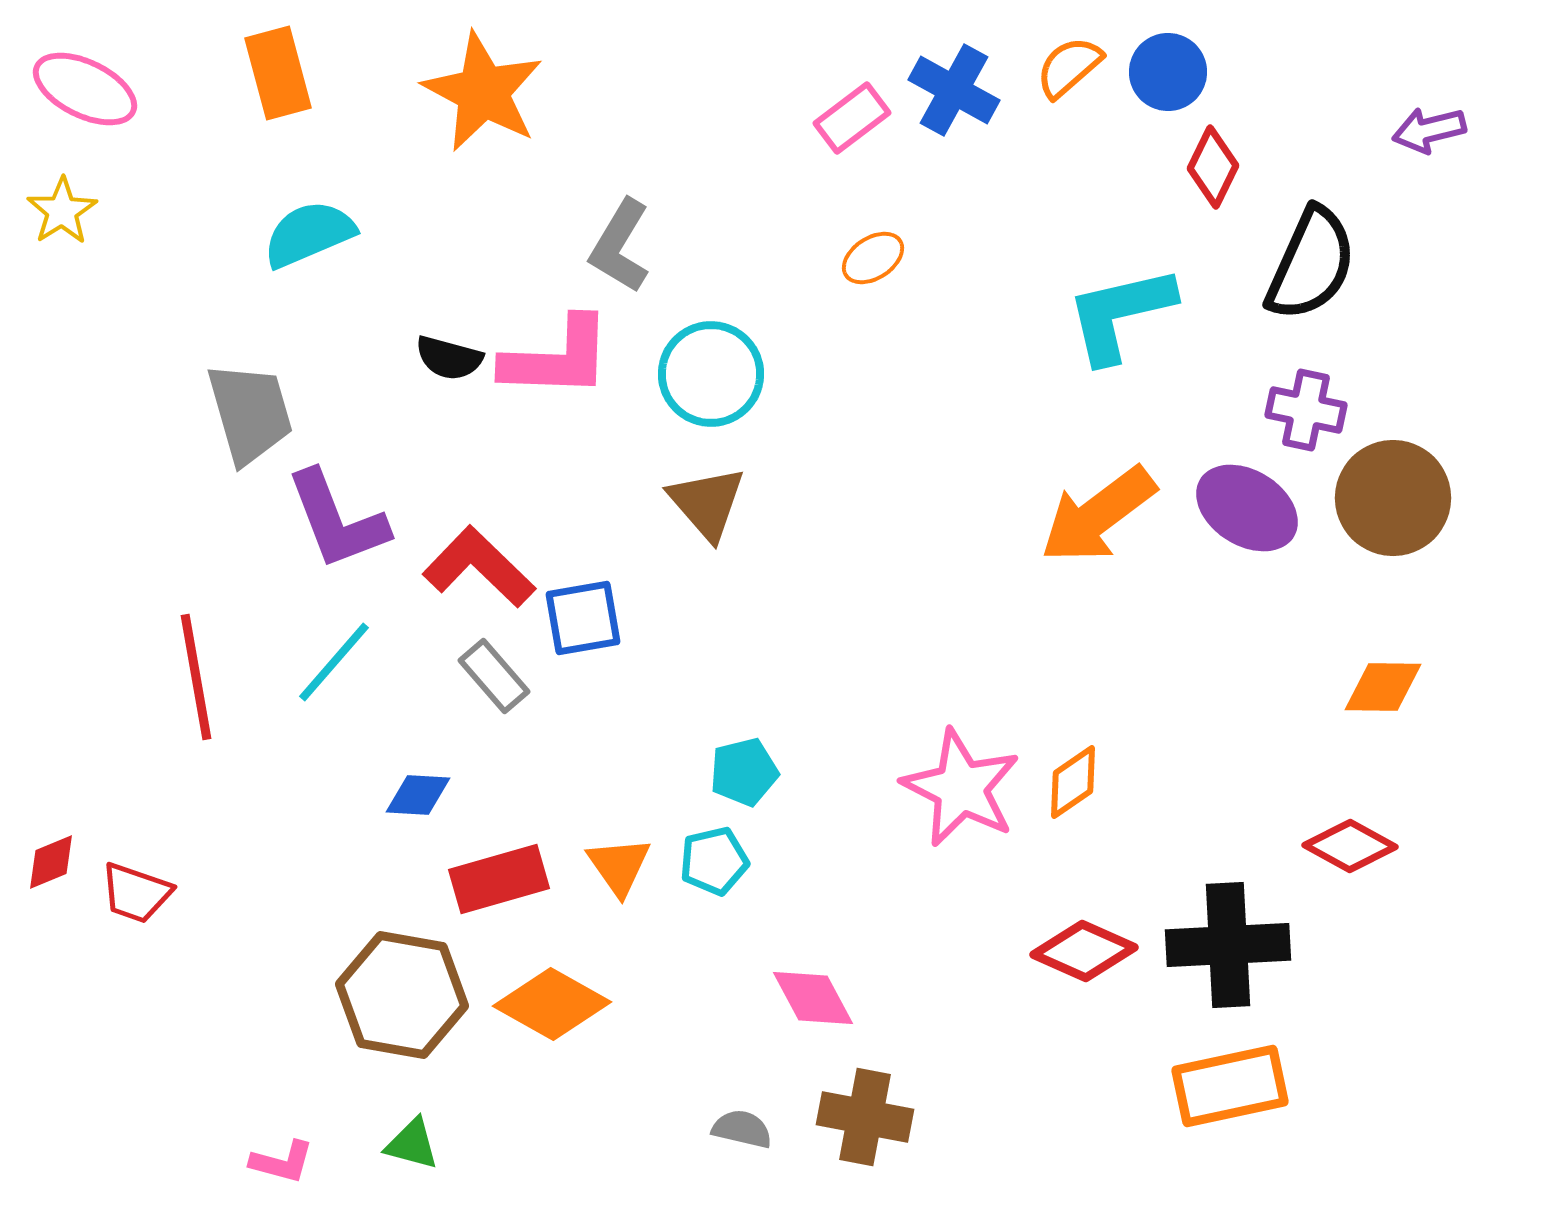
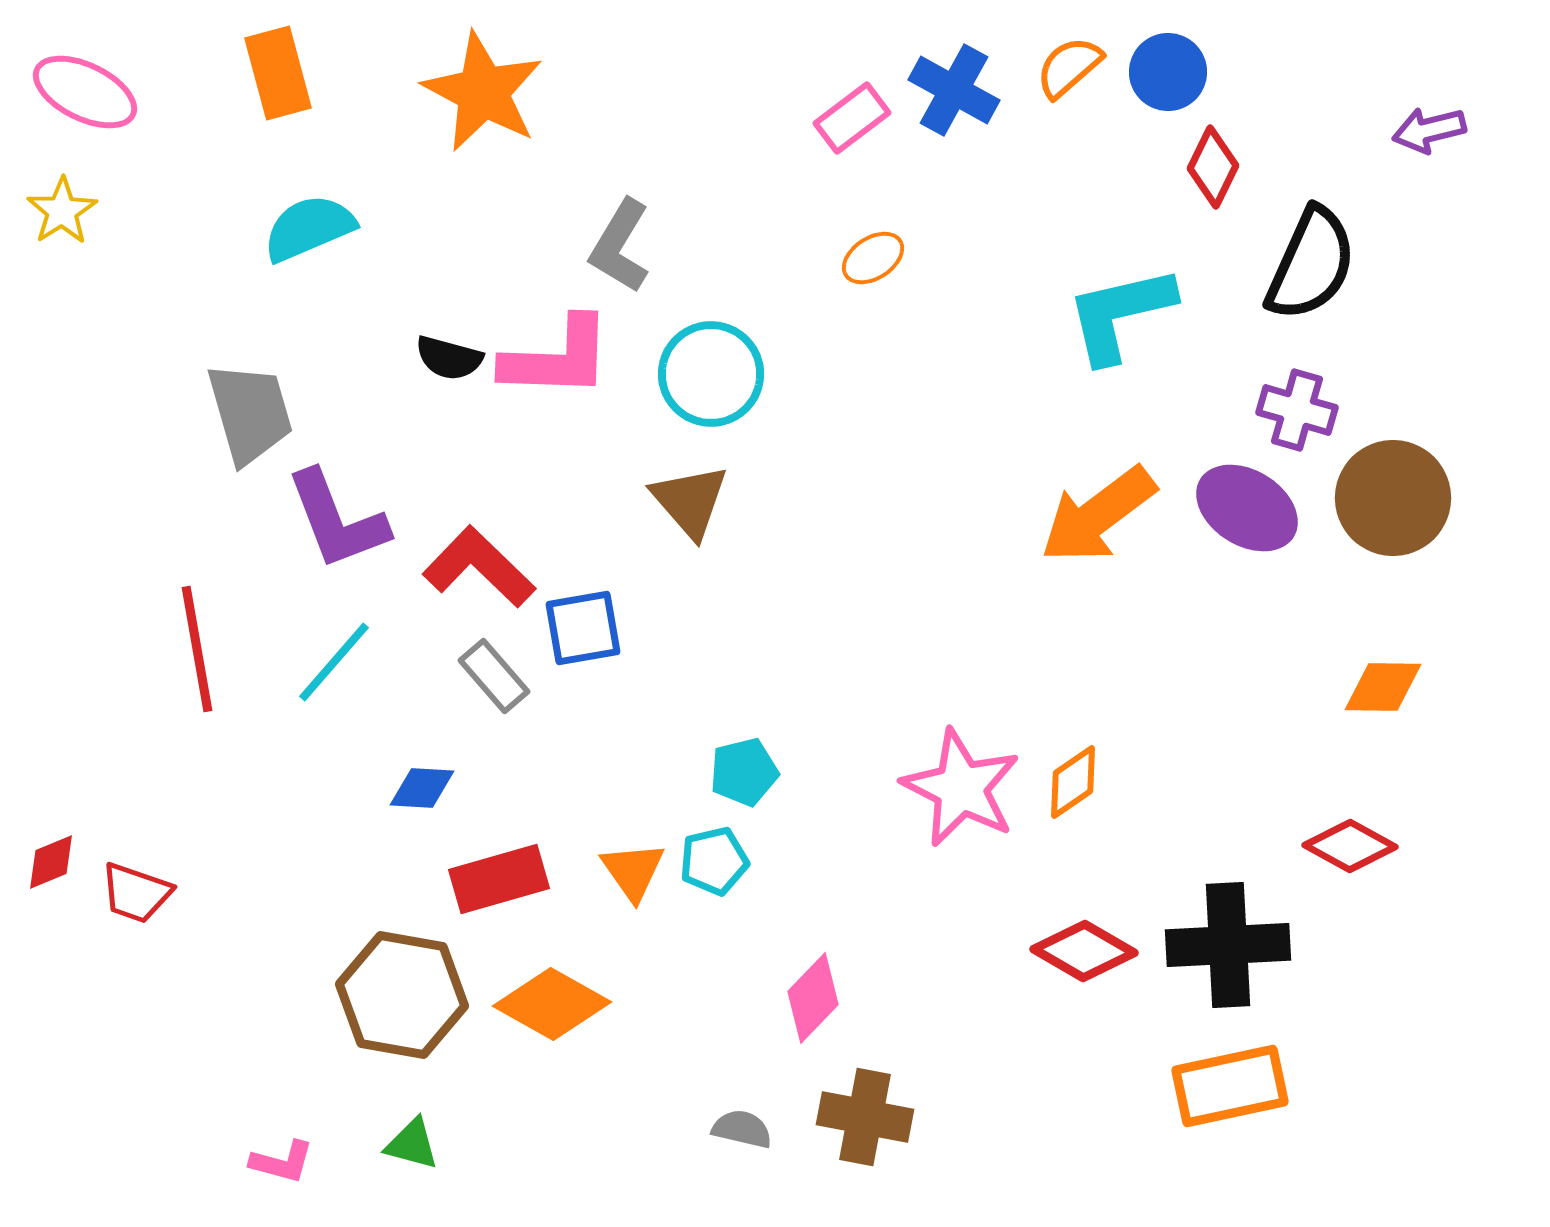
pink ellipse at (85, 89): moved 3 px down
cyan semicircle at (309, 234): moved 6 px up
purple cross at (1306, 410): moved 9 px left; rotated 4 degrees clockwise
brown triangle at (707, 503): moved 17 px left, 2 px up
blue square at (583, 618): moved 10 px down
red line at (196, 677): moved 1 px right, 28 px up
blue diamond at (418, 795): moved 4 px right, 7 px up
orange triangle at (619, 866): moved 14 px right, 5 px down
red diamond at (1084, 951): rotated 6 degrees clockwise
pink diamond at (813, 998): rotated 72 degrees clockwise
